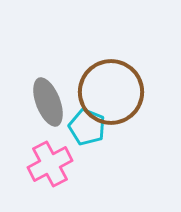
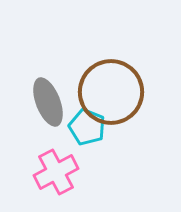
pink cross: moved 6 px right, 8 px down
